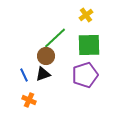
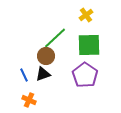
purple pentagon: rotated 20 degrees counterclockwise
